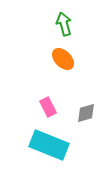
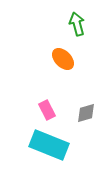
green arrow: moved 13 px right
pink rectangle: moved 1 px left, 3 px down
